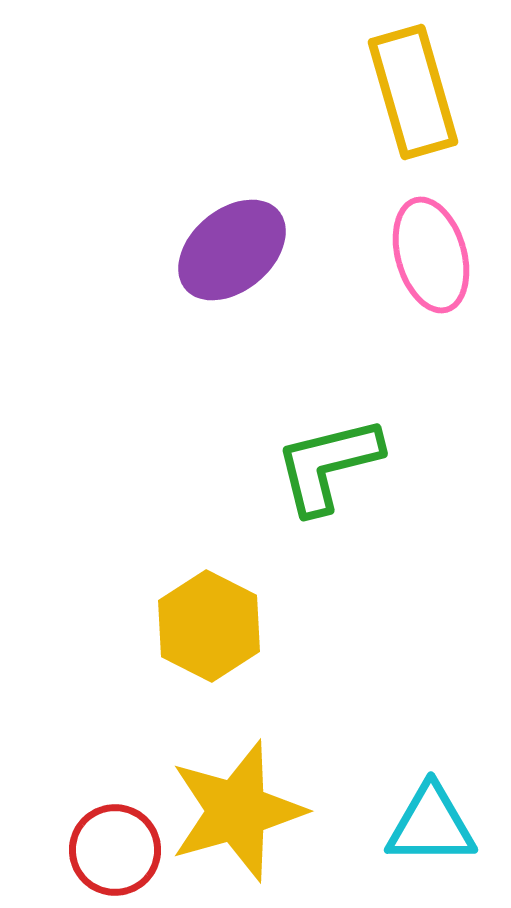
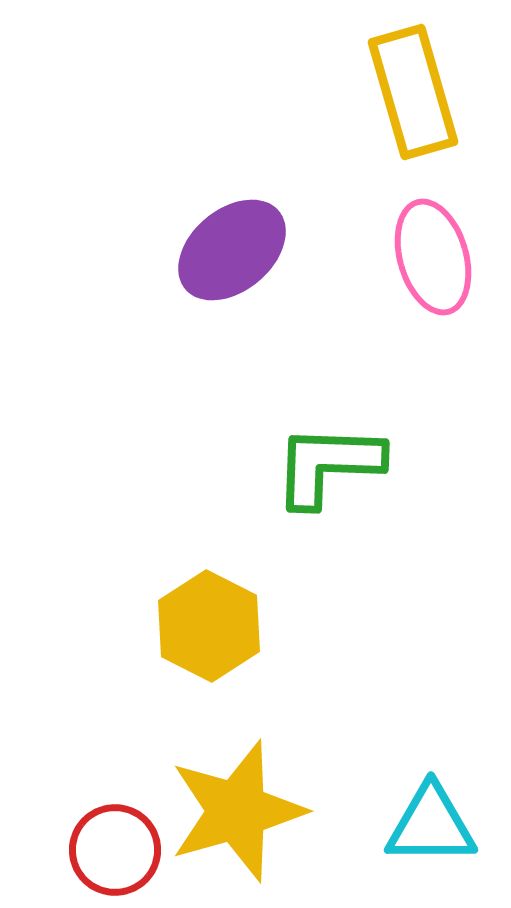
pink ellipse: moved 2 px right, 2 px down
green L-shape: rotated 16 degrees clockwise
